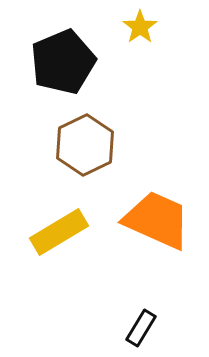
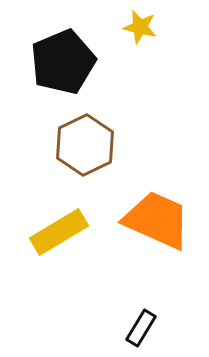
yellow star: rotated 24 degrees counterclockwise
